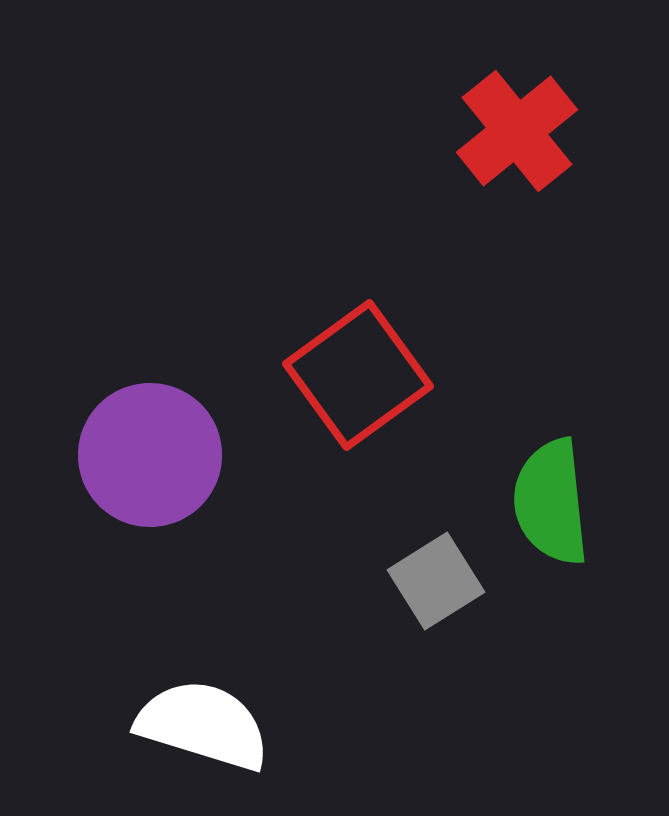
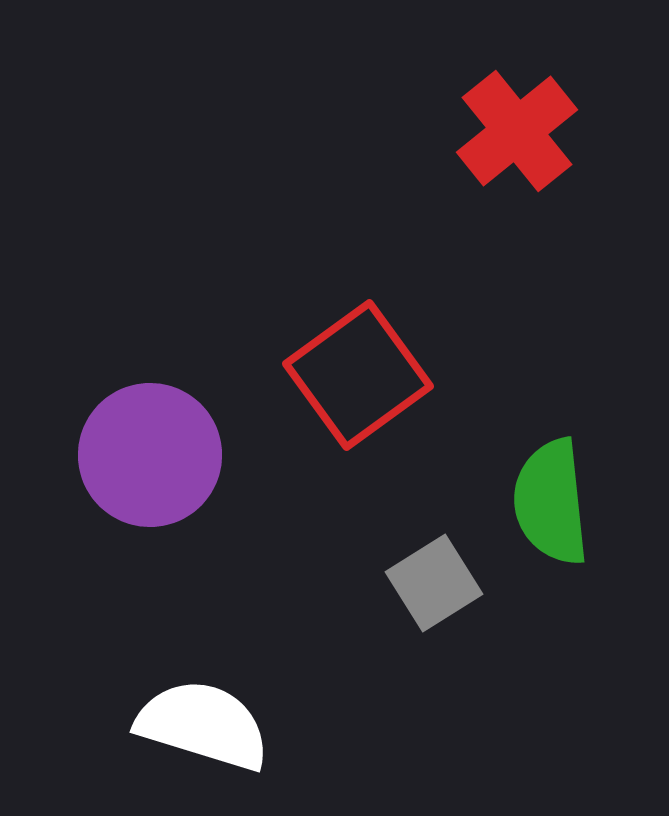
gray square: moved 2 px left, 2 px down
